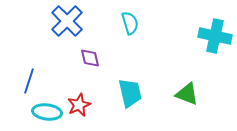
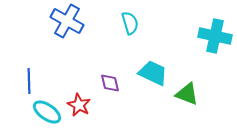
blue cross: rotated 16 degrees counterclockwise
purple diamond: moved 20 px right, 25 px down
blue line: rotated 20 degrees counterclockwise
cyan trapezoid: moved 23 px right, 20 px up; rotated 52 degrees counterclockwise
red star: rotated 20 degrees counterclockwise
cyan ellipse: rotated 28 degrees clockwise
